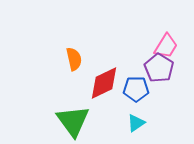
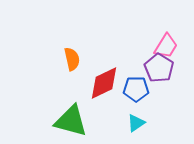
orange semicircle: moved 2 px left
green triangle: moved 2 px left; rotated 39 degrees counterclockwise
